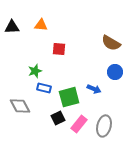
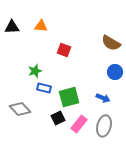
orange triangle: moved 1 px down
red square: moved 5 px right, 1 px down; rotated 16 degrees clockwise
blue arrow: moved 9 px right, 9 px down
gray diamond: moved 3 px down; rotated 15 degrees counterclockwise
